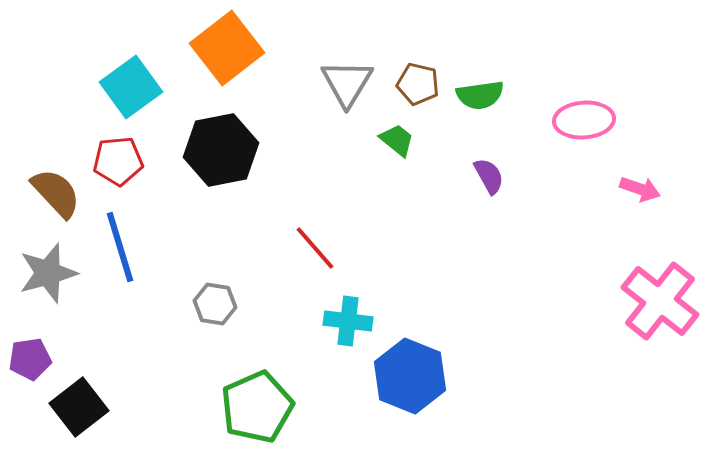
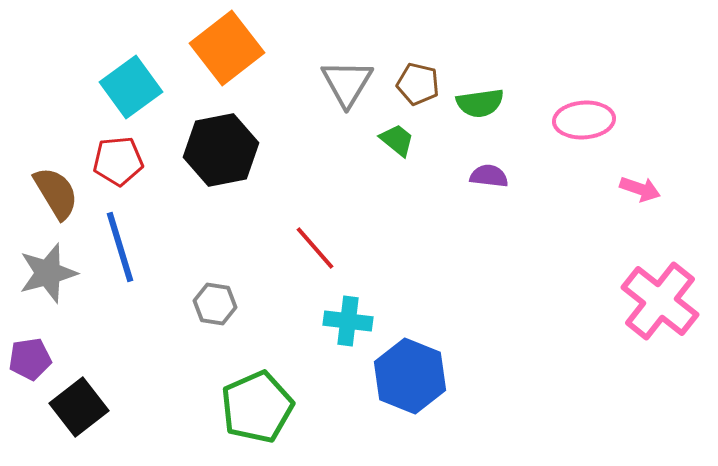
green semicircle: moved 8 px down
purple semicircle: rotated 54 degrees counterclockwise
brown semicircle: rotated 12 degrees clockwise
